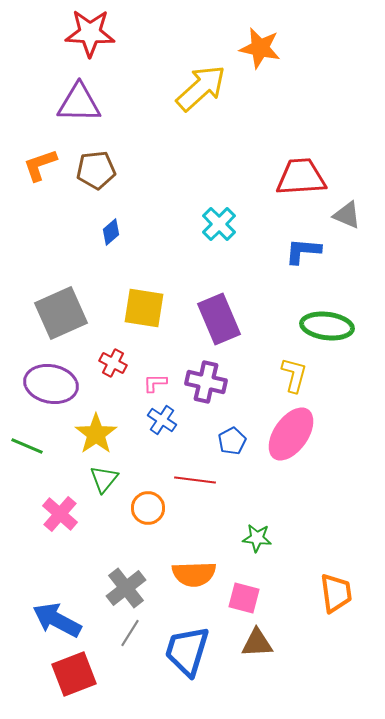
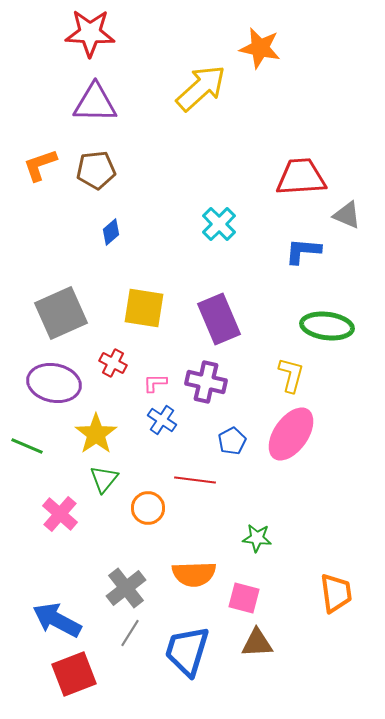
purple triangle: moved 16 px right
yellow L-shape: moved 3 px left
purple ellipse: moved 3 px right, 1 px up
